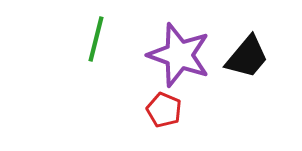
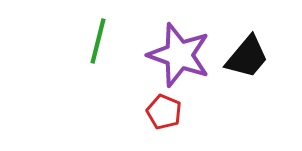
green line: moved 2 px right, 2 px down
red pentagon: moved 2 px down
